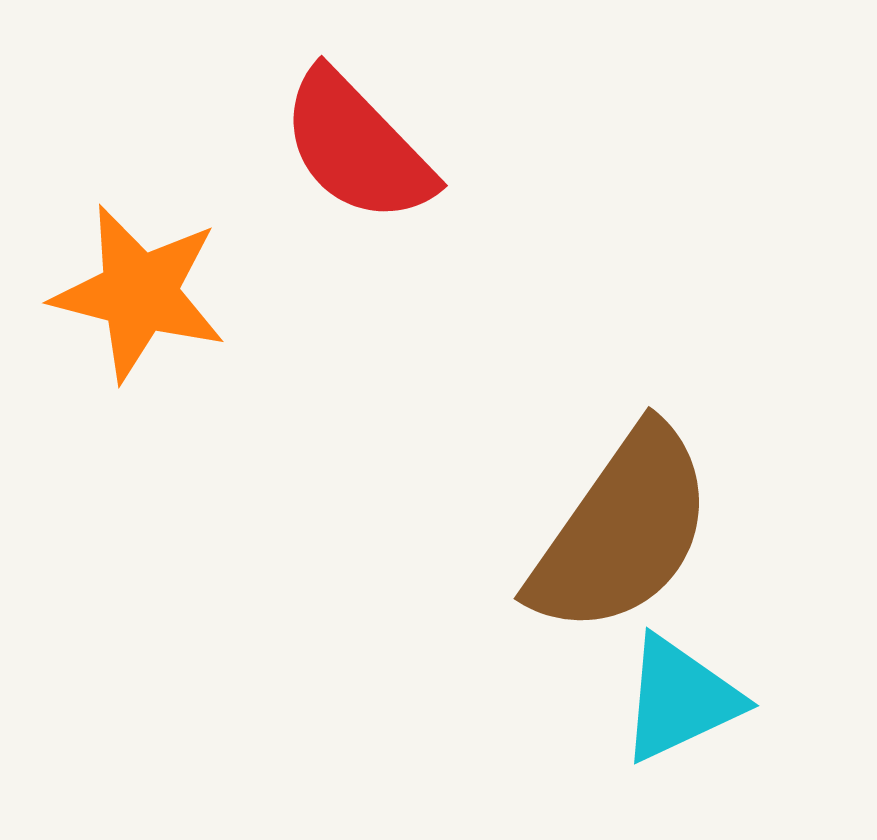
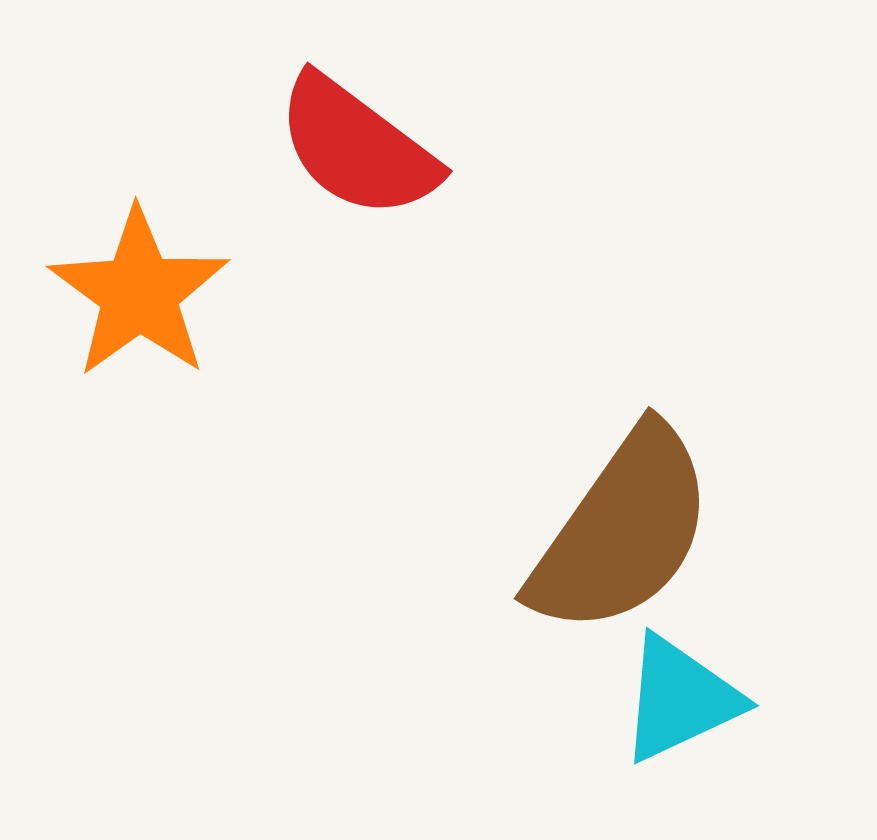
red semicircle: rotated 9 degrees counterclockwise
orange star: rotated 22 degrees clockwise
